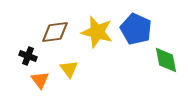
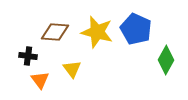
brown diamond: rotated 12 degrees clockwise
black cross: rotated 12 degrees counterclockwise
green diamond: rotated 40 degrees clockwise
yellow triangle: moved 3 px right
